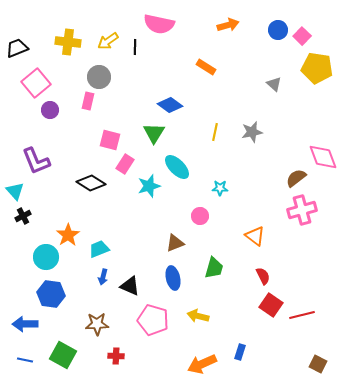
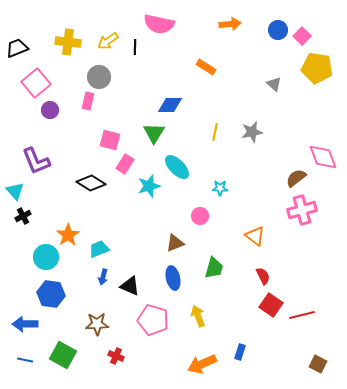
orange arrow at (228, 25): moved 2 px right, 1 px up; rotated 10 degrees clockwise
blue diamond at (170, 105): rotated 35 degrees counterclockwise
yellow arrow at (198, 316): rotated 55 degrees clockwise
red cross at (116, 356): rotated 21 degrees clockwise
